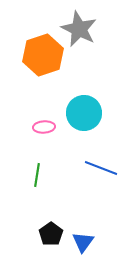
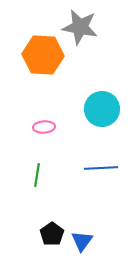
gray star: moved 1 px right, 2 px up; rotated 15 degrees counterclockwise
orange hexagon: rotated 21 degrees clockwise
cyan circle: moved 18 px right, 4 px up
blue line: rotated 24 degrees counterclockwise
black pentagon: moved 1 px right
blue triangle: moved 1 px left, 1 px up
